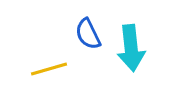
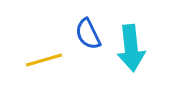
yellow line: moved 5 px left, 9 px up
